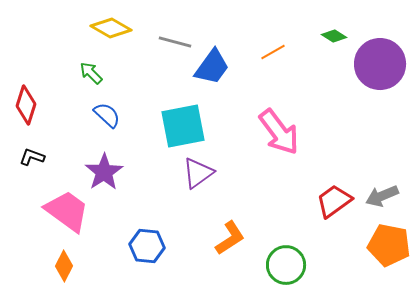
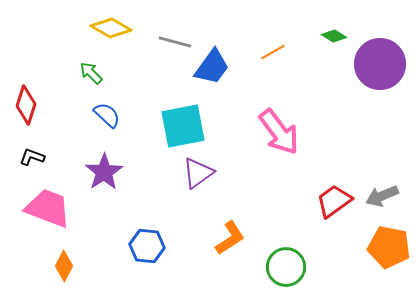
pink trapezoid: moved 19 px left, 3 px up; rotated 15 degrees counterclockwise
orange pentagon: moved 2 px down
green circle: moved 2 px down
